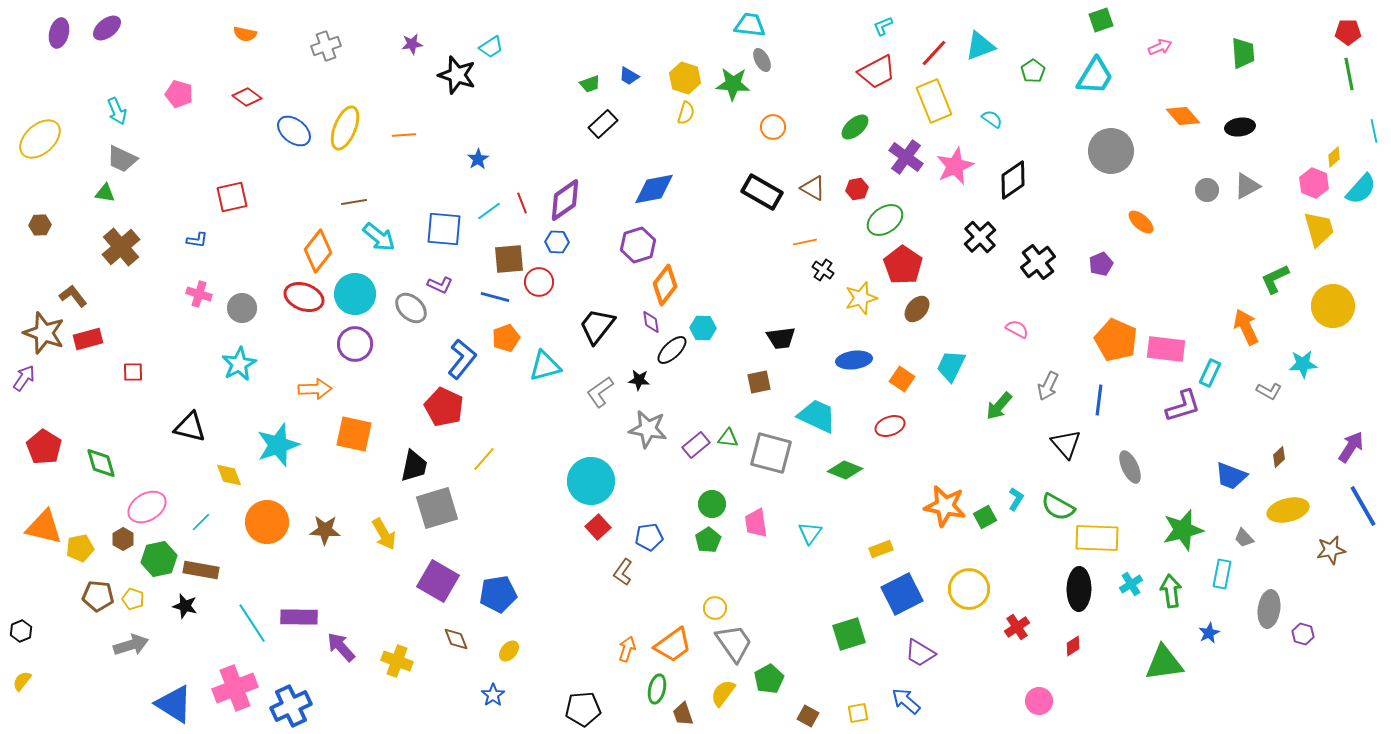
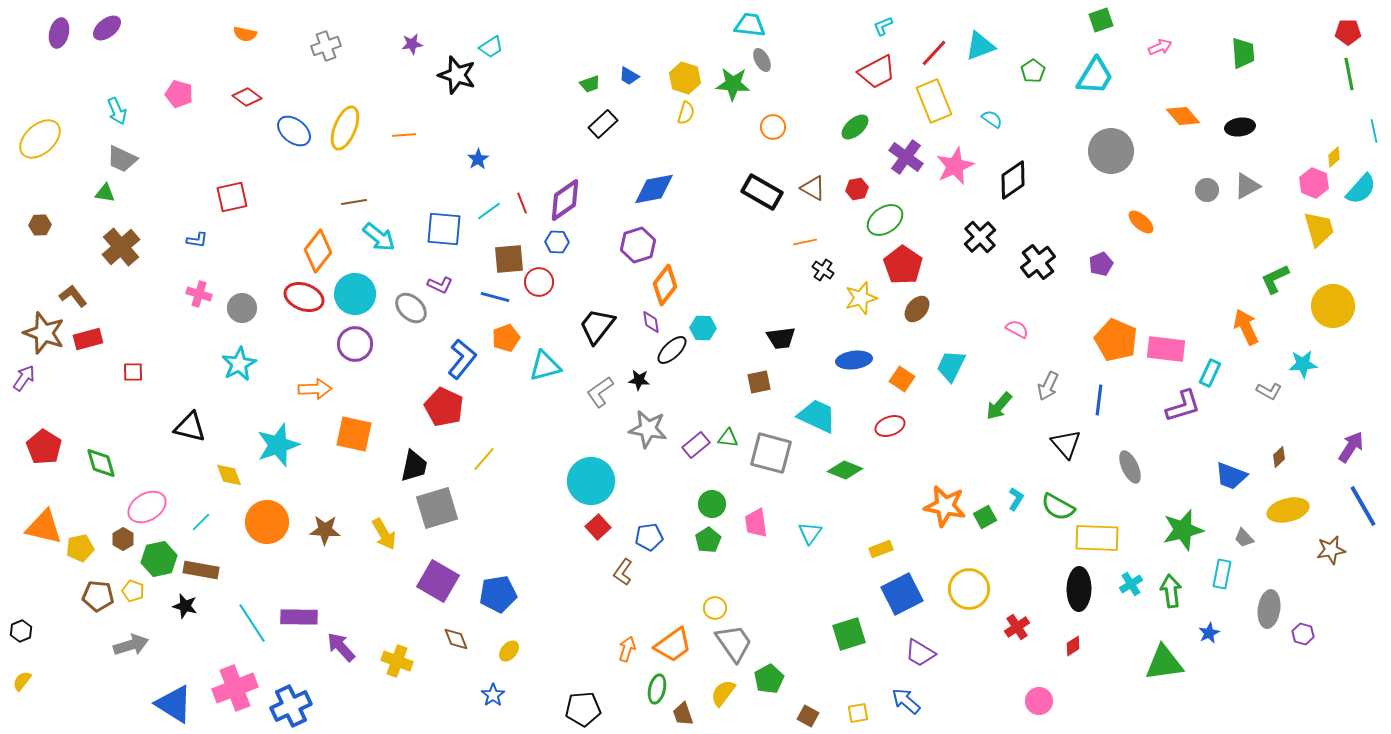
yellow pentagon at (133, 599): moved 8 px up
